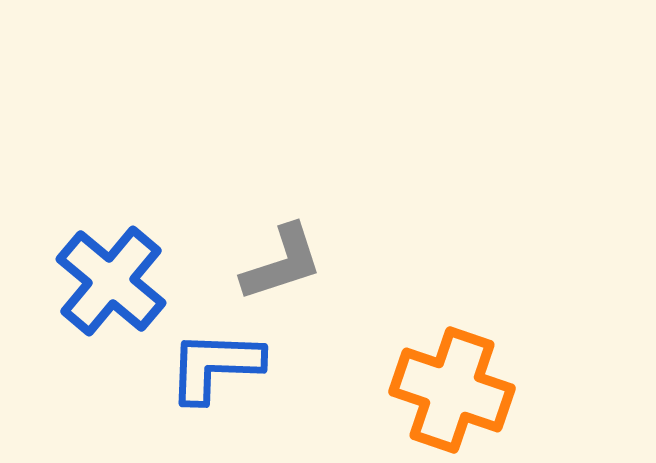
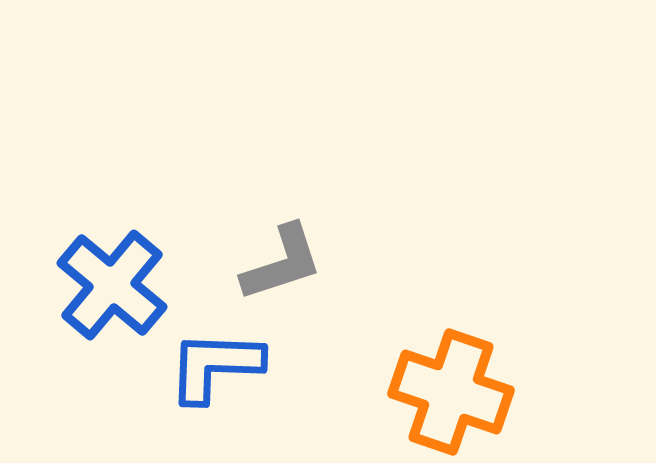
blue cross: moved 1 px right, 4 px down
orange cross: moved 1 px left, 2 px down
